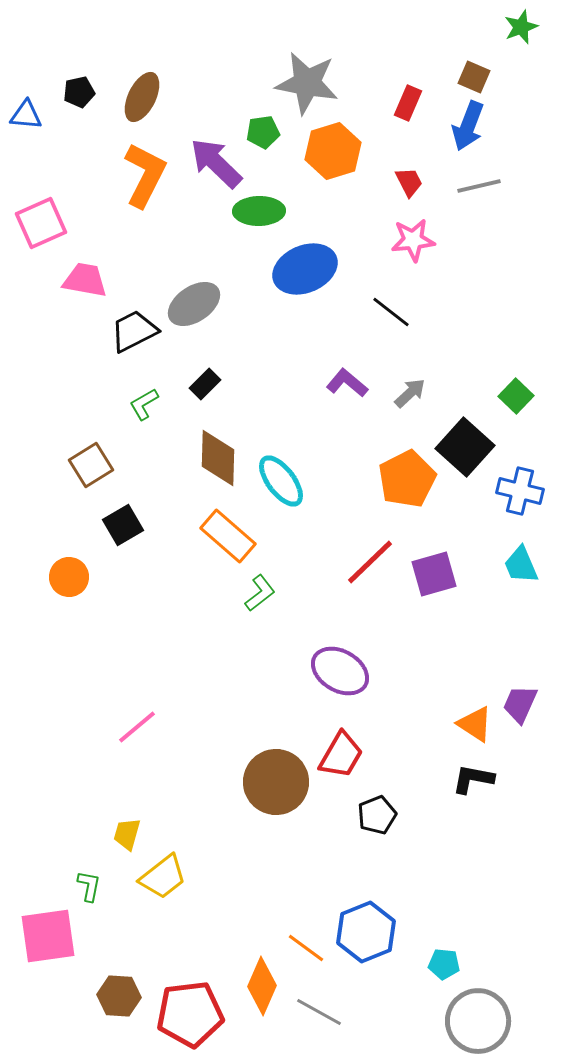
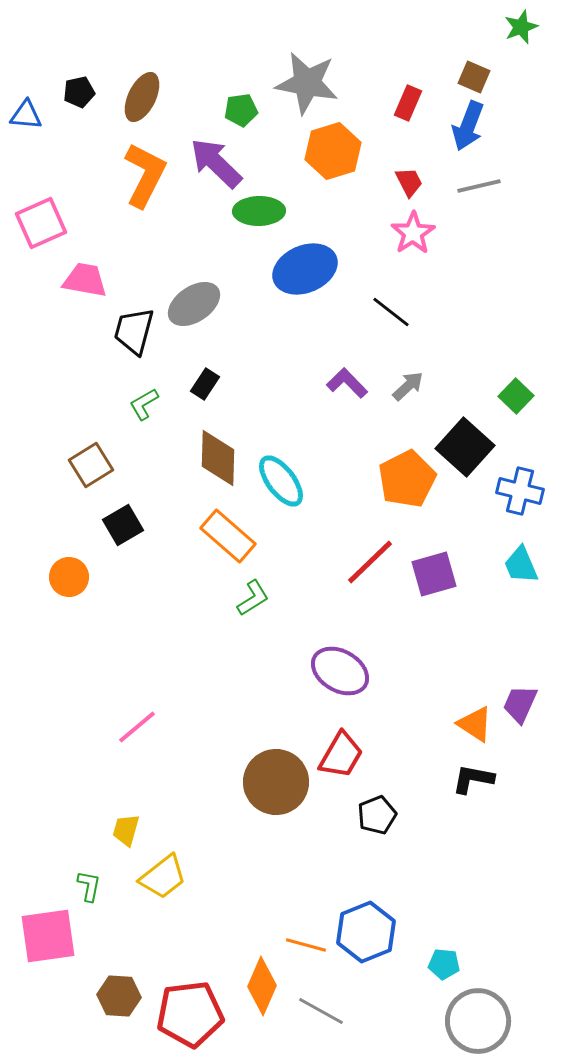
green pentagon at (263, 132): moved 22 px left, 22 px up
pink star at (413, 240): moved 7 px up; rotated 27 degrees counterclockwise
black trapezoid at (134, 331): rotated 48 degrees counterclockwise
purple L-shape at (347, 383): rotated 6 degrees clockwise
black rectangle at (205, 384): rotated 12 degrees counterclockwise
gray arrow at (410, 393): moved 2 px left, 7 px up
green L-shape at (260, 593): moved 7 px left, 5 px down; rotated 6 degrees clockwise
yellow trapezoid at (127, 834): moved 1 px left, 4 px up
orange line at (306, 948): moved 3 px up; rotated 21 degrees counterclockwise
gray line at (319, 1012): moved 2 px right, 1 px up
